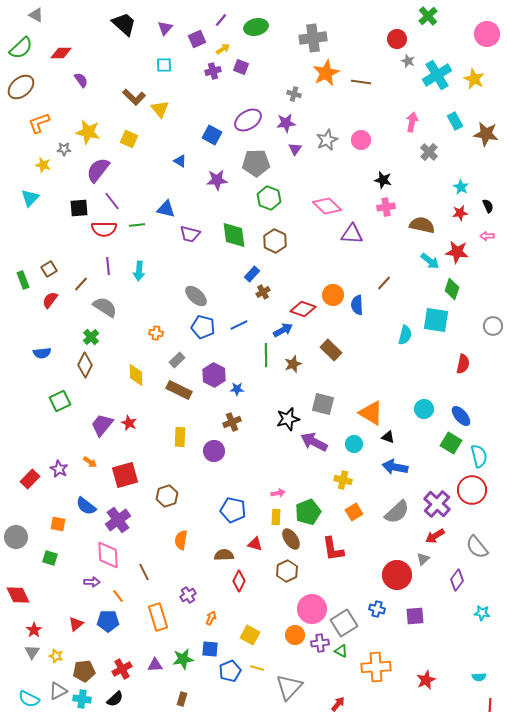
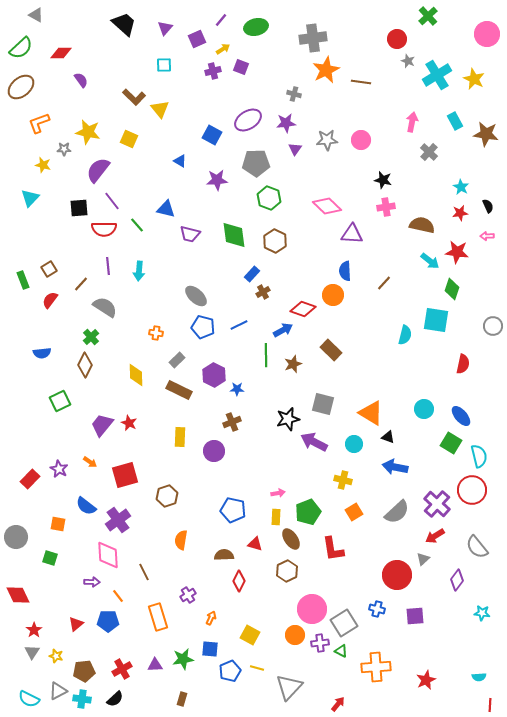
orange star at (326, 73): moved 3 px up
gray star at (327, 140): rotated 20 degrees clockwise
green line at (137, 225): rotated 56 degrees clockwise
blue semicircle at (357, 305): moved 12 px left, 34 px up
